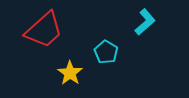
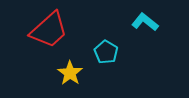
cyan L-shape: rotated 100 degrees counterclockwise
red trapezoid: moved 5 px right
